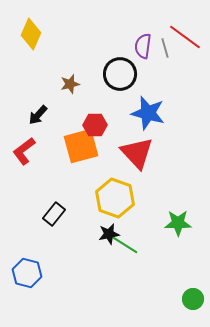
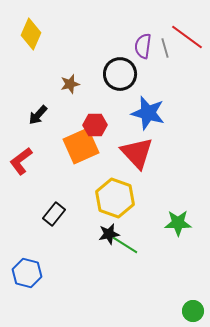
red line: moved 2 px right
orange square: rotated 9 degrees counterclockwise
red L-shape: moved 3 px left, 10 px down
green circle: moved 12 px down
